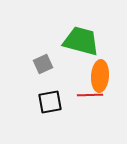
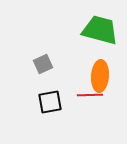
green trapezoid: moved 19 px right, 11 px up
